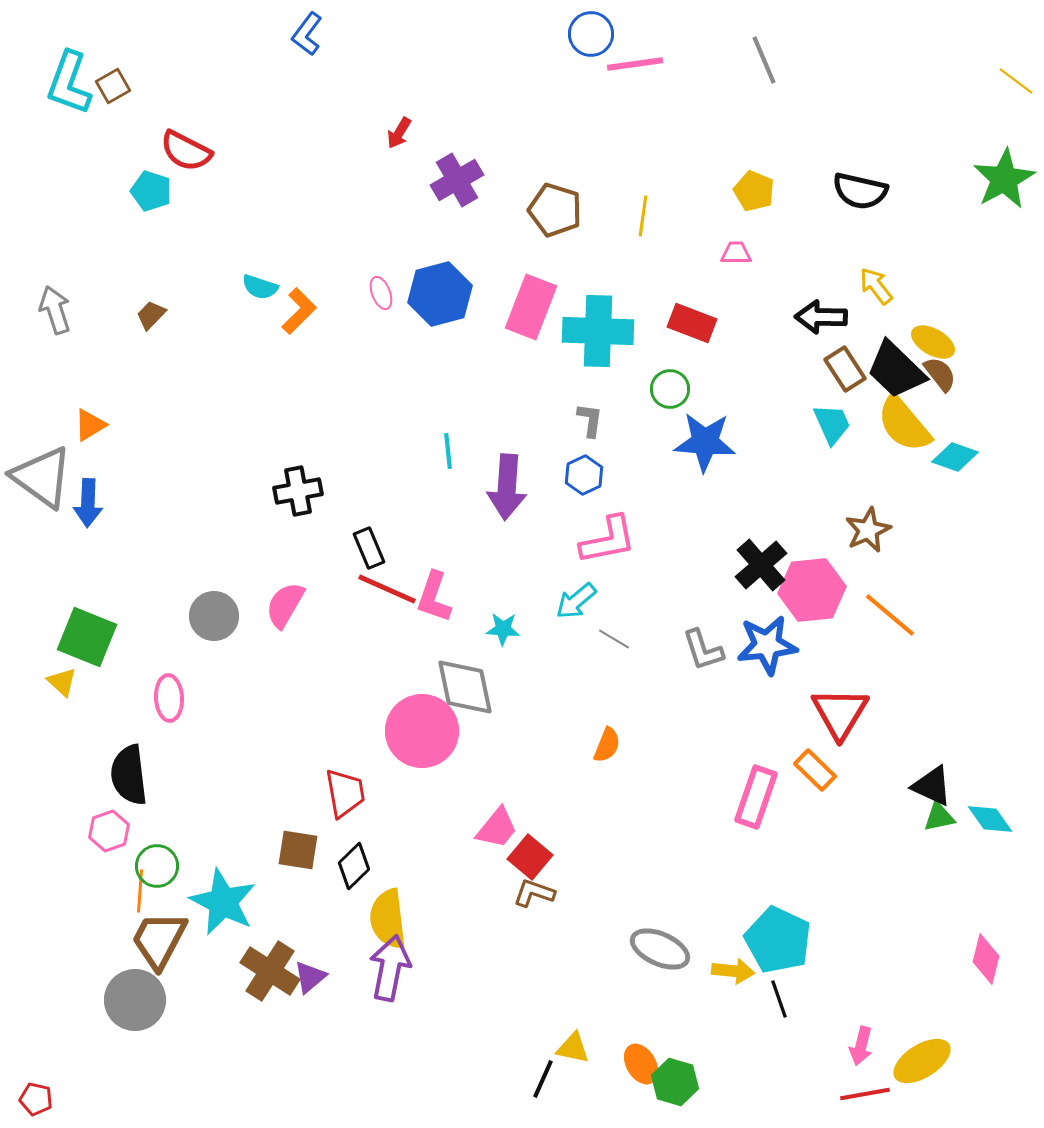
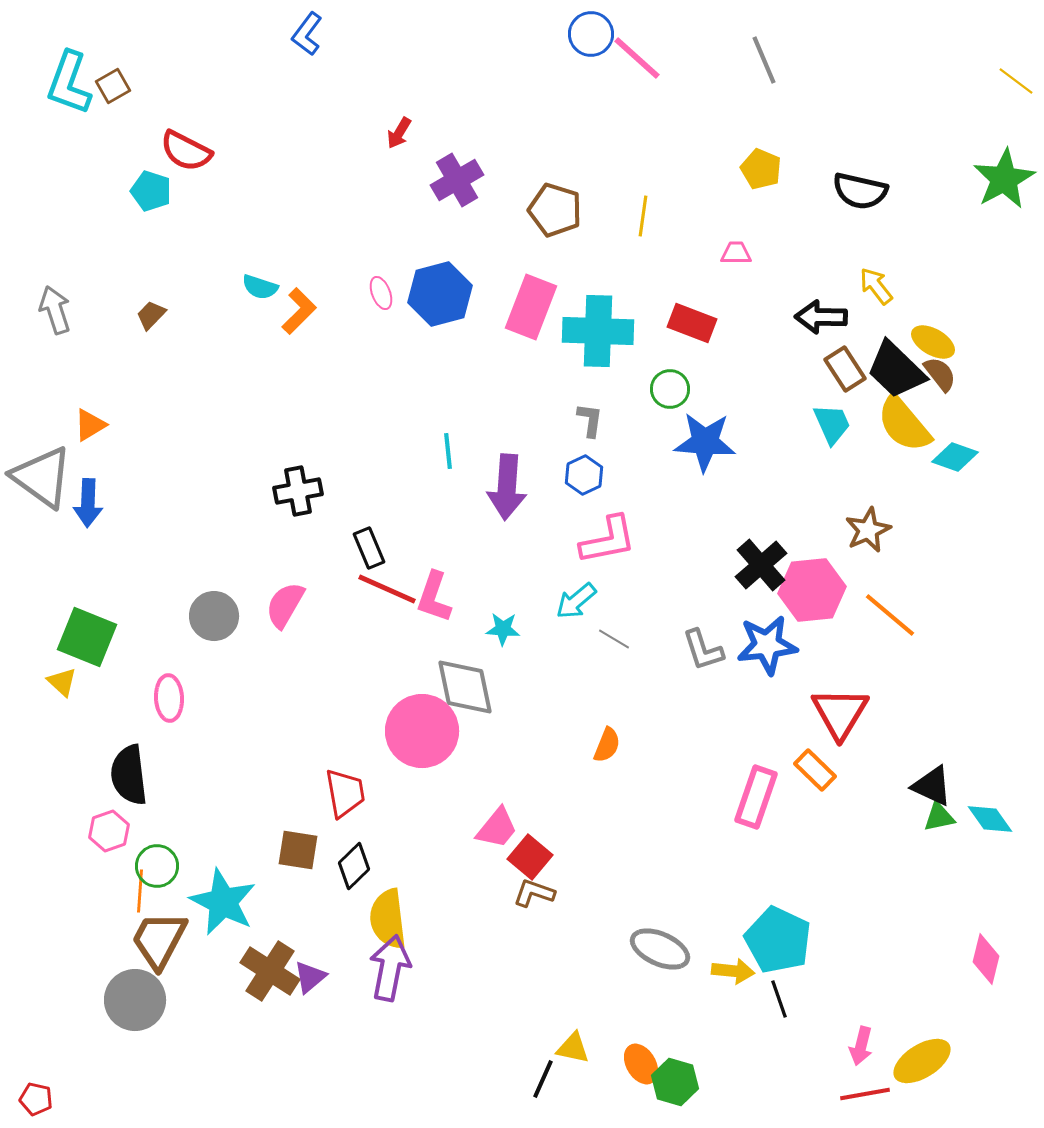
pink line at (635, 64): moved 2 px right, 6 px up; rotated 50 degrees clockwise
yellow pentagon at (754, 191): moved 7 px right, 22 px up
